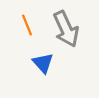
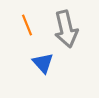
gray arrow: rotated 12 degrees clockwise
